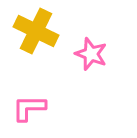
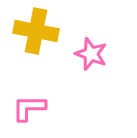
yellow cross: rotated 15 degrees counterclockwise
